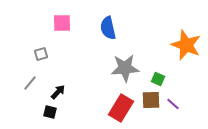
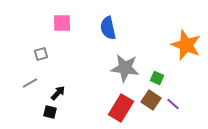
gray star: rotated 12 degrees clockwise
green square: moved 1 px left, 1 px up
gray line: rotated 21 degrees clockwise
black arrow: moved 1 px down
brown square: rotated 36 degrees clockwise
